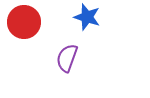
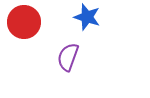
purple semicircle: moved 1 px right, 1 px up
